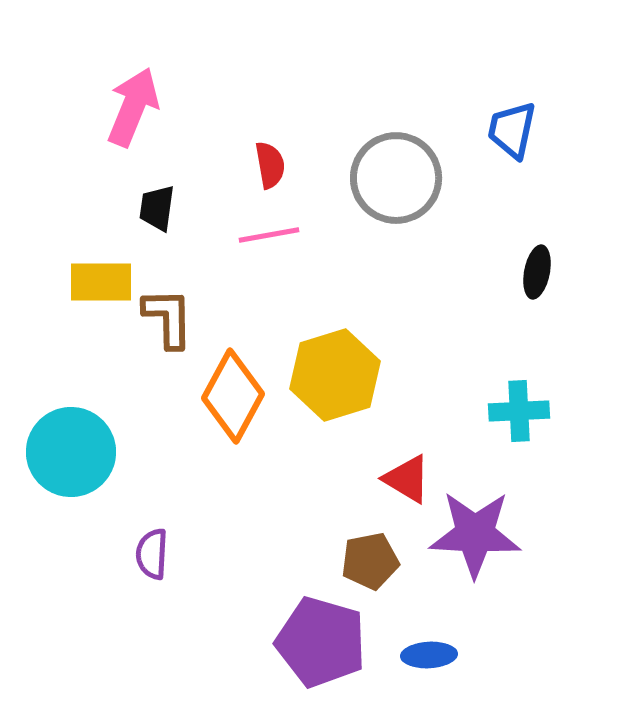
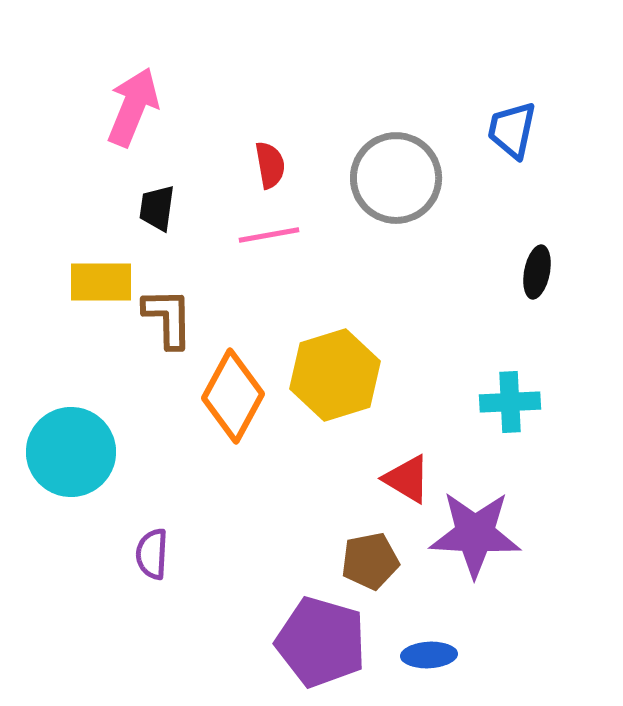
cyan cross: moved 9 px left, 9 px up
